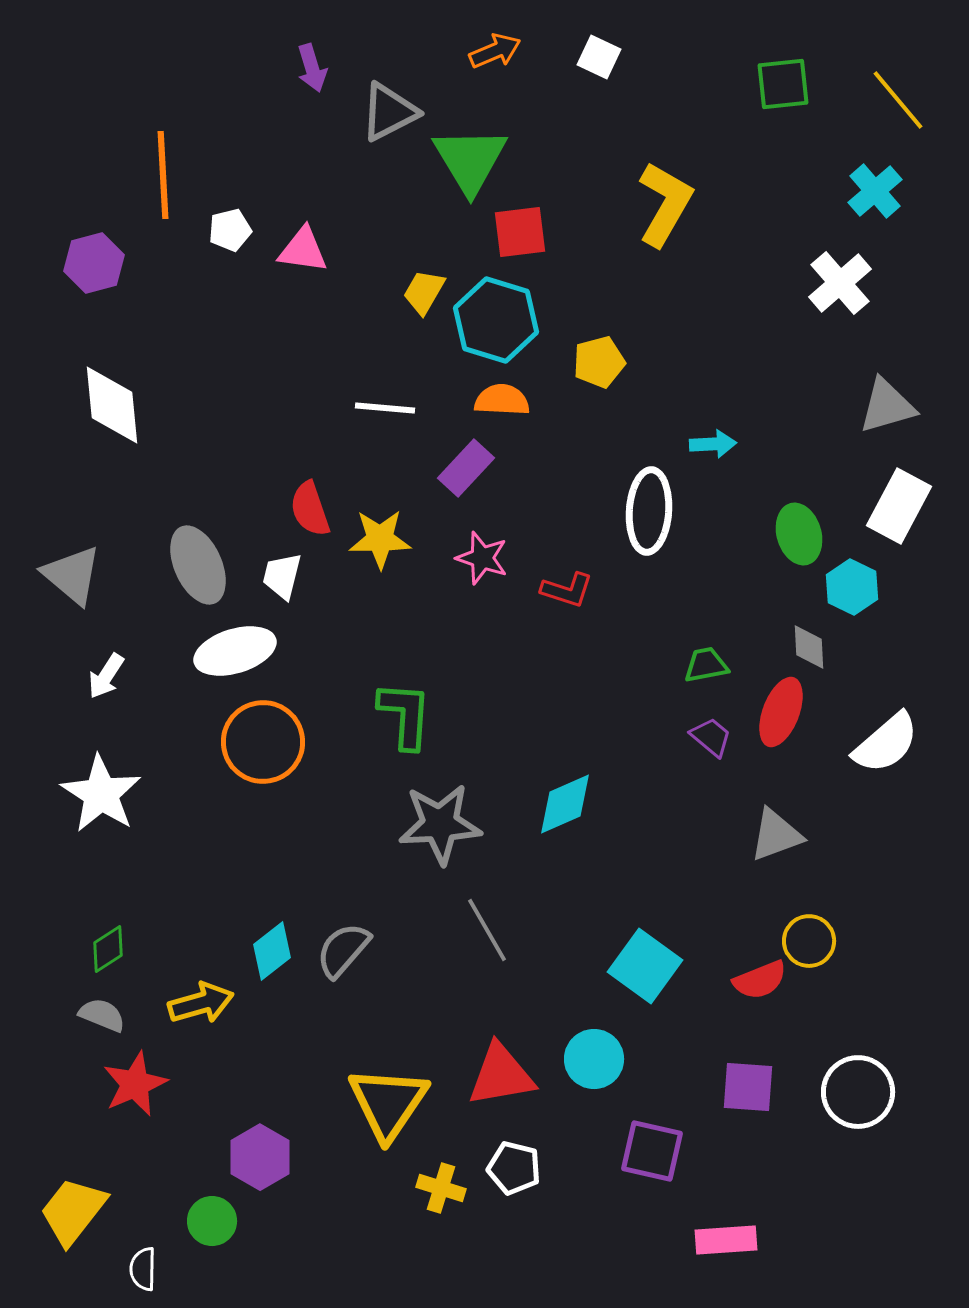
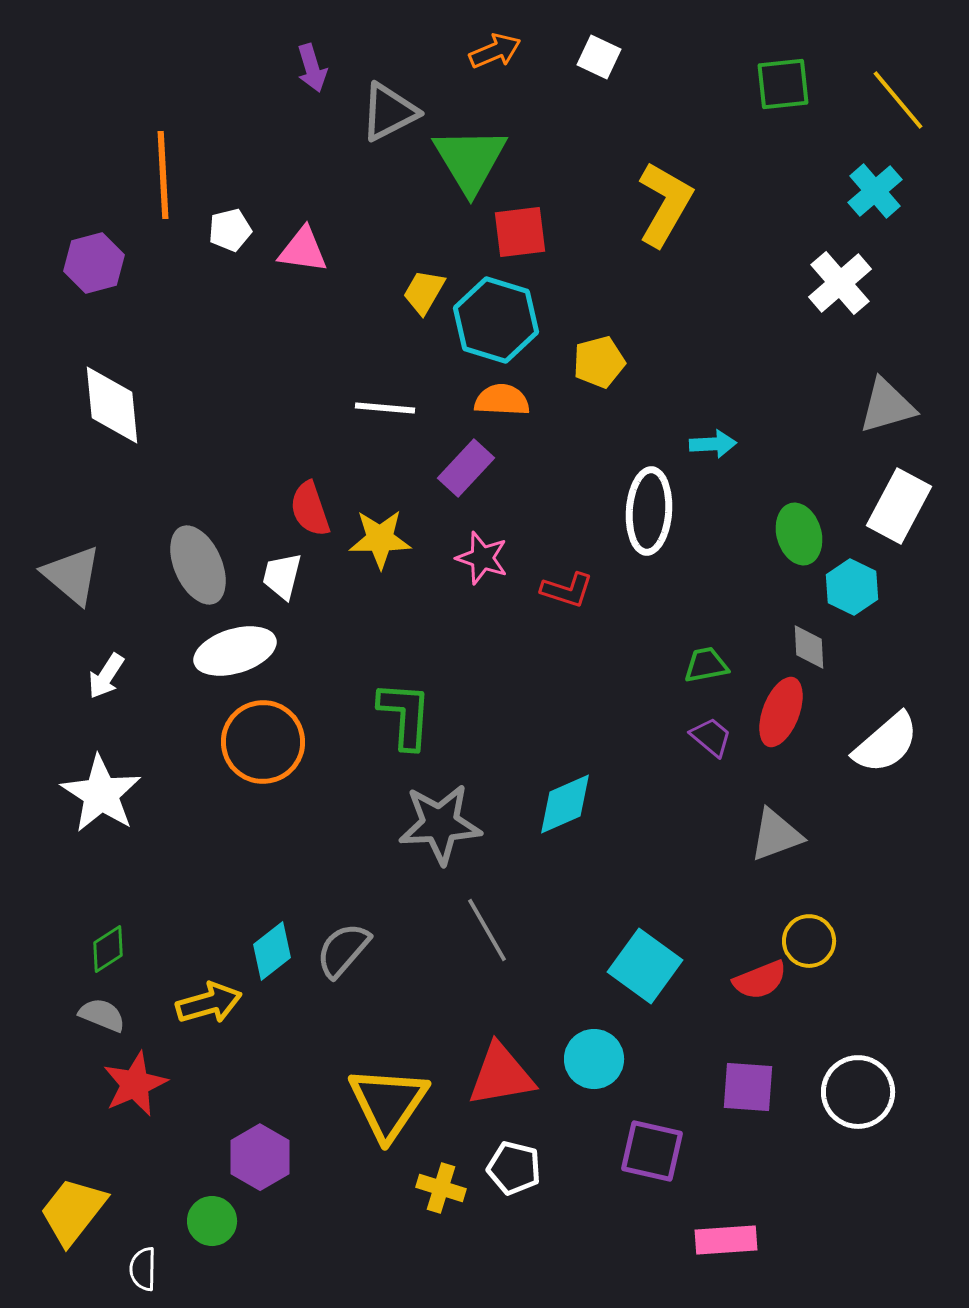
yellow arrow at (201, 1003): moved 8 px right
